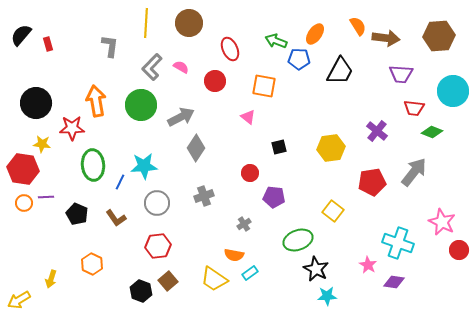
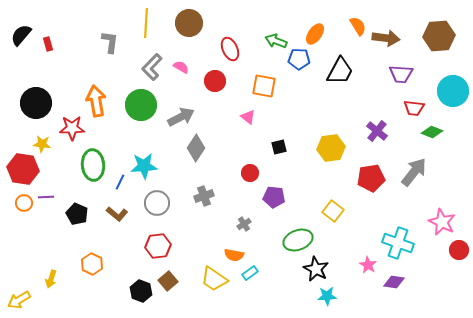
gray L-shape at (110, 46): moved 4 px up
red pentagon at (372, 182): moved 1 px left, 4 px up
brown L-shape at (116, 218): moved 1 px right, 4 px up; rotated 15 degrees counterclockwise
